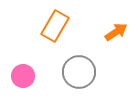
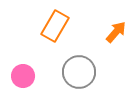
orange arrow: rotated 15 degrees counterclockwise
